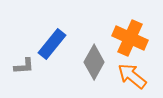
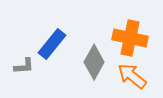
orange cross: rotated 12 degrees counterclockwise
